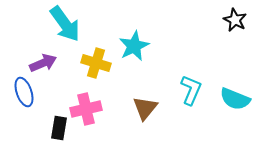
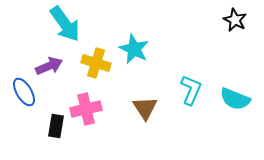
cyan star: moved 3 px down; rotated 20 degrees counterclockwise
purple arrow: moved 6 px right, 3 px down
blue ellipse: rotated 12 degrees counterclockwise
brown triangle: rotated 12 degrees counterclockwise
black rectangle: moved 3 px left, 2 px up
